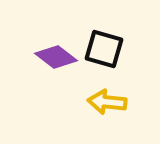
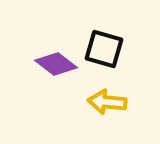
purple diamond: moved 7 px down
